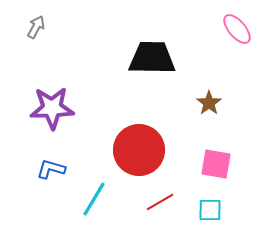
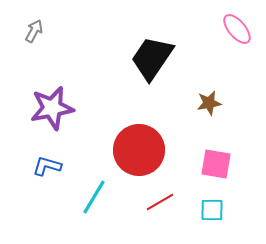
gray arrow: moved 2 px left, 4 px down
black trapezoid: rotated 57 degrees counterclockwise
brown star: rotated 25 degrees clockwise
purple star: rotated 9 degrees counterclockwise
blue L-shape: moved 4 px left, 3 px up
cyan line: moved 2 px up
cyan square: moved 2 px right
